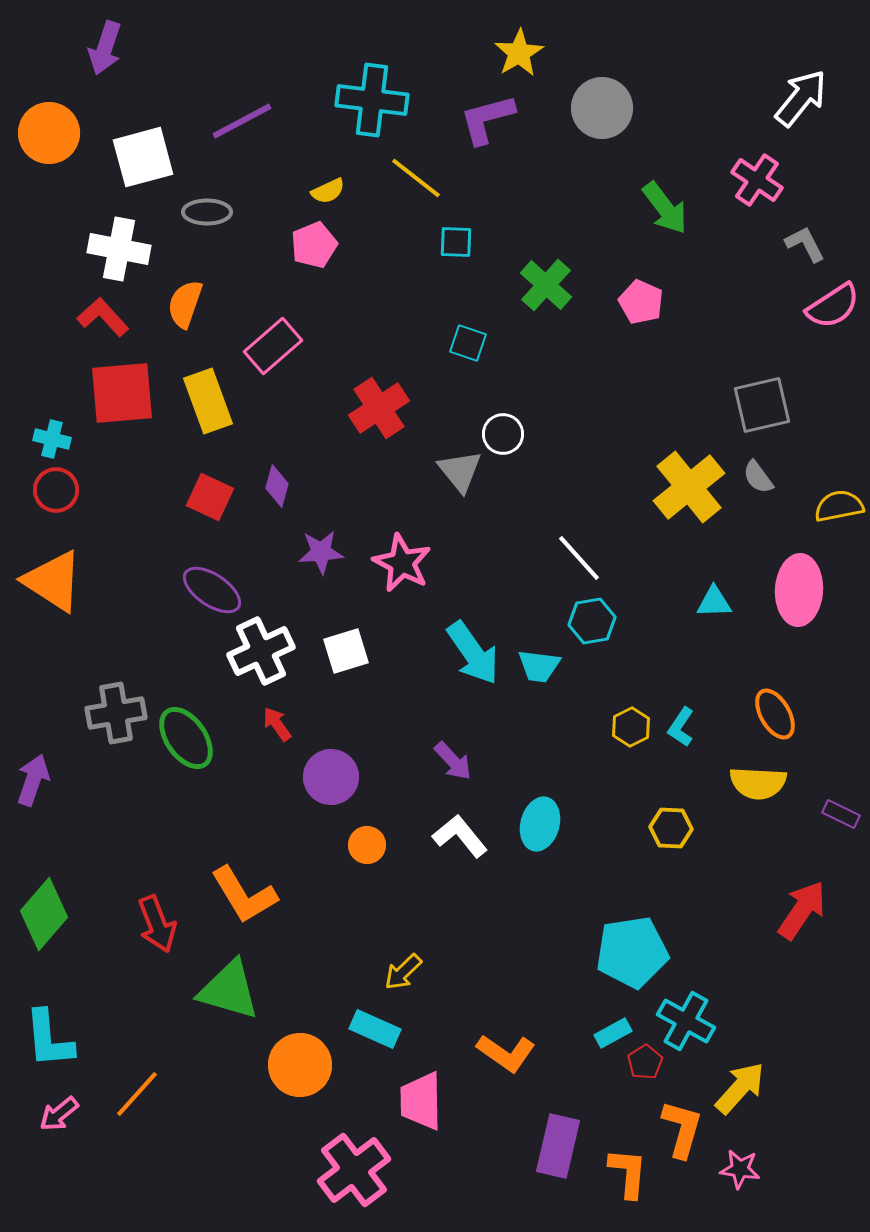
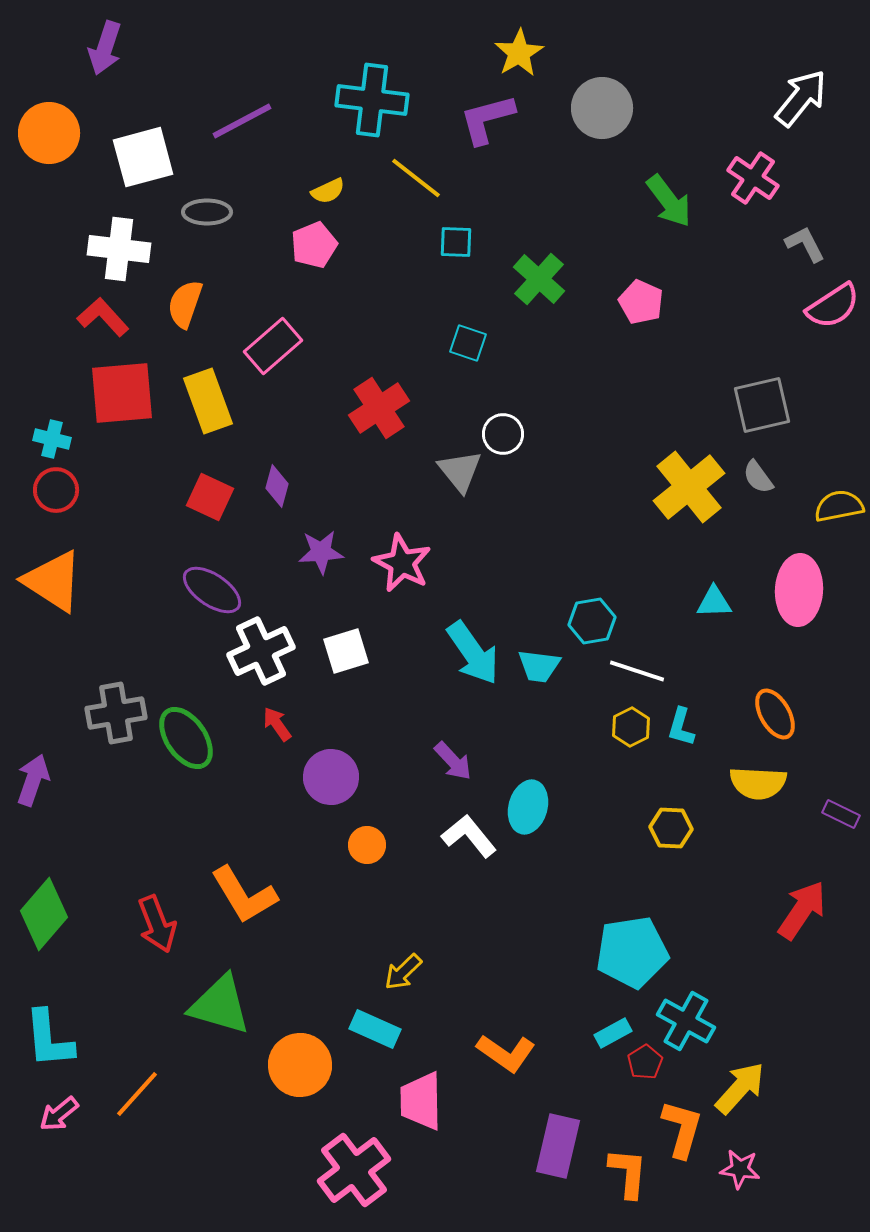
pink cross at (757, 180): moved 4 px left, 2 px up
green arrow at (665, 208): moved 4 px right, 7 px up
white cross at (119, 249): rotated 4 degrees counterclockwise
green cross at (546, 285): moved 7 px left, 6 px up
white line at (579, 558): moved 58 px right, 113 px down; rotated 30 degrees counterclockwise
cyan L-shape at (681, 727): rotated 18 degrees counterclockwise
cyan ellipse at (540, 824): moved 12 px left, 17 px up
white L-shape at (460, 836): moved 9 px right
green triangle at (229, 990): moved 9 px left, 15 px down
